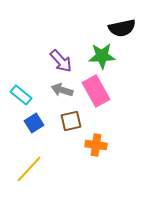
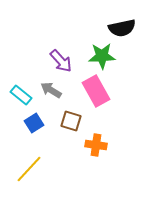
gray arrow: moved 11 px left; rotated 15 degrees clockwise
brown square: rotated 30 degrees clockwise
